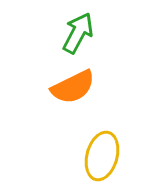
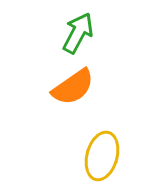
orange semicircle: rotated 9 degrees counterclockwise
